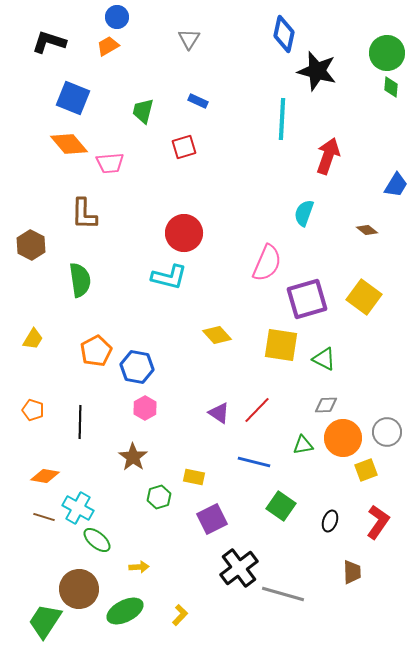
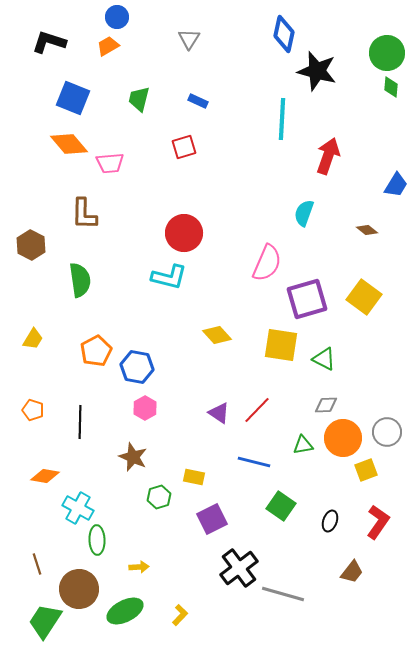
green trapezoid at (143, 111): moved 4 px left, 12 px up
brown star at (133, 457): rotated 12 degrees counterclockwise
brown line at (44, 517): moved 7 px left, 47 px down; rotated 55 degrees clockwise
green ellipse at (97, 540): rotated 48 degrees clockwise
brown trapezoid at (352, 572): rotated 40 degrees clockwise
